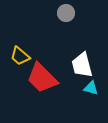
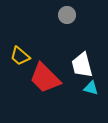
gray circle: moved 1 px right, 2 px down
red trapezoid: moved 3 px right
